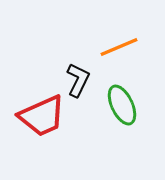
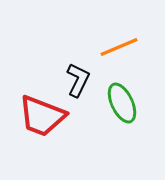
green ellipse: moved 2 px up
red trapezoid: rotated 45 degrees clockwise
